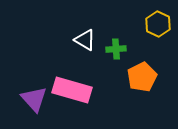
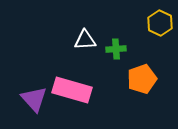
yellow hexagon: moved 2 px right, 1 px up
white triangle: rotated 35 degrees counterclockwise
orange pentagon: moved 2 px down; rotated 8 degrees clockwise
